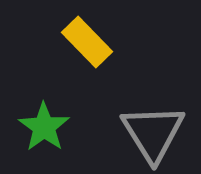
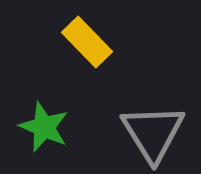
green star: rotated 12 degrees counterclockwise
